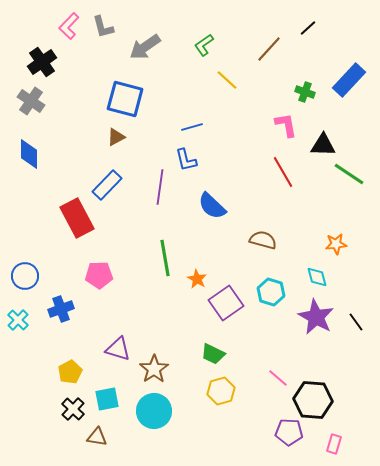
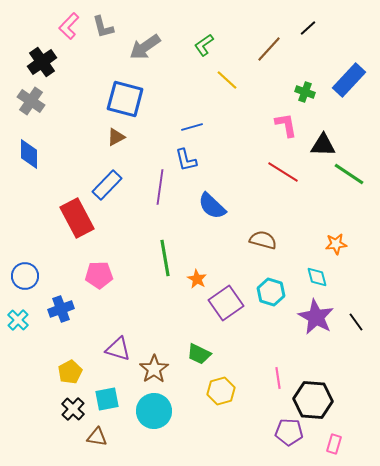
red line at (283, 172): rotated 28 degrees counterclockwise
green trapezoid at (213, 354): moved 14 px left
pink line at (278, 378): rotated 40 degrees clockwise
